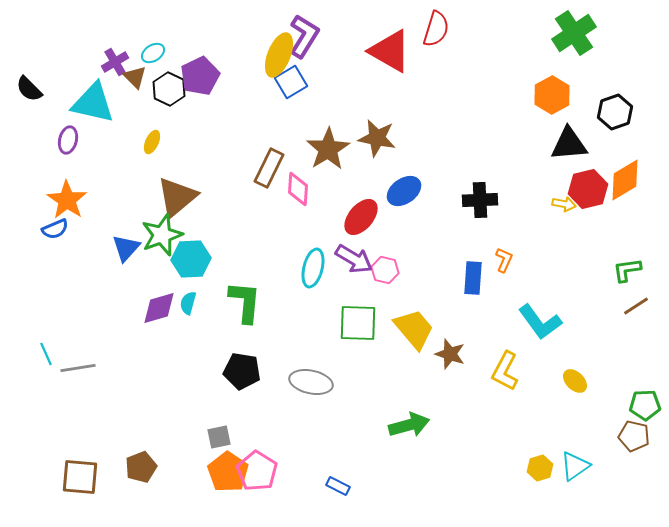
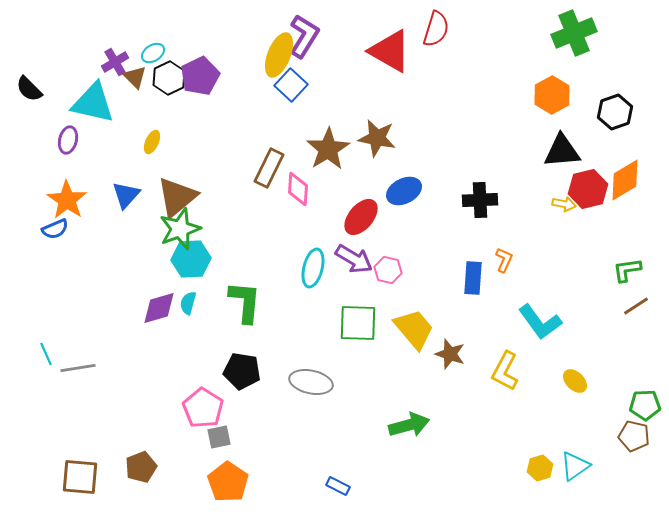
green cross at (574, 33): rotated 12 degrees clockwise
blue square at (291, 82): moved 3 px down; rotated 16 degrees counterclockwise
black hexagon at (169, 89): moved 11 px up; rotated 8 degrees clockwise
black triangle at (569, 144): moved 7 px left, 7 px down
blue ellipse at (404, 191): rotated 8 degrees clockwise
green star at (162, 235): moved 18 px right, 6 px up
blue triangle at (126, 248): moved 53 px up
pink hexagon at (385, 270): moved 3 px right
pink pentagon at (257, 471): moved 54 px left, 63 px up
orange pentagon at (228, 472): moved 10 px down
